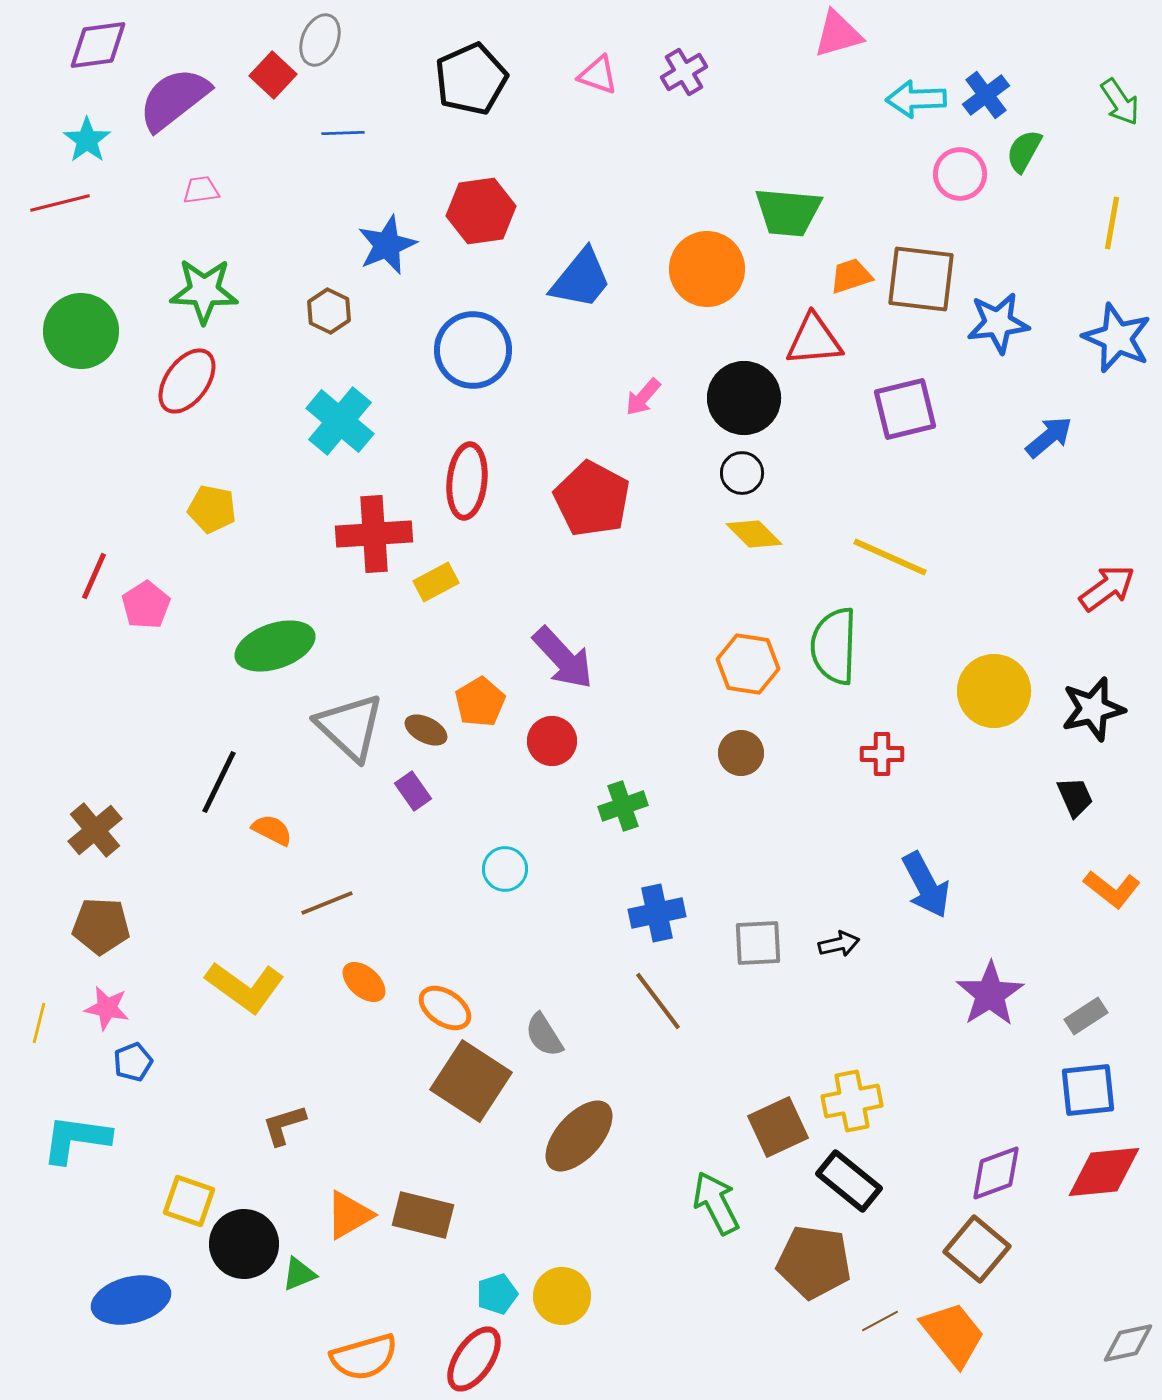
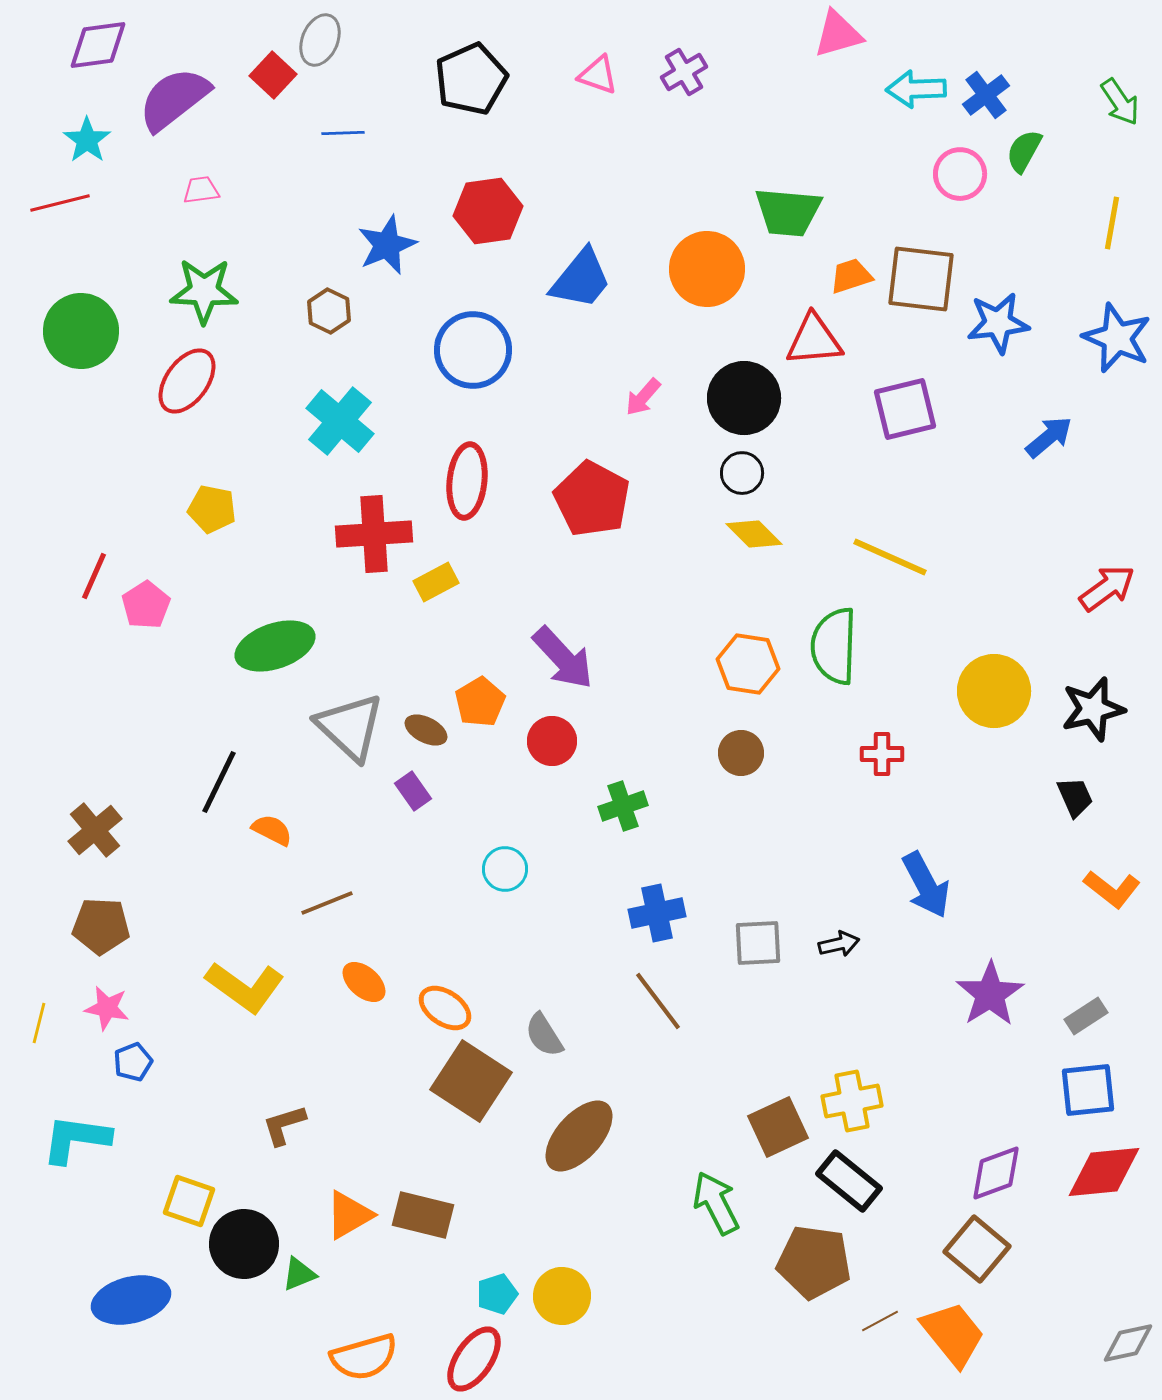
cyan arrow at (916, 99): moved 10 px up
red hexagon at (481, 211): moved 7 px right
